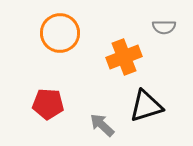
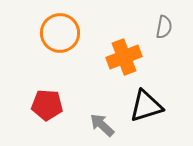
gray semicircle: rotated 80 degrees counterclockwise
red pentagon: moved 1 px left, 1 px down
